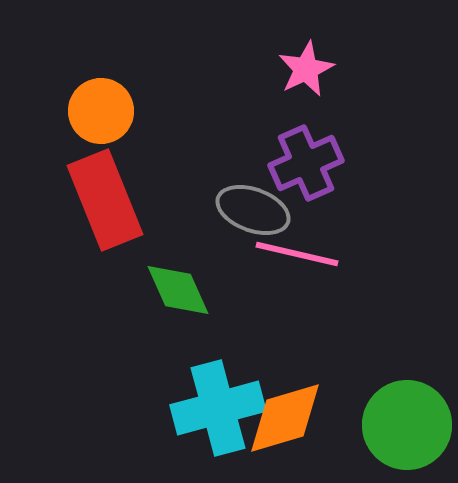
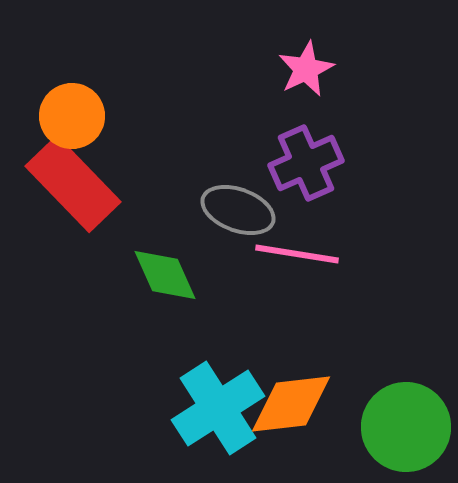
orange circle: moved 29 px left, 5 px down
red rectangle: moved 32 px left, 16 px up; rotated 22 degrees counterclockwise
gray ellipse: moved 15 px left
pink line: rotated 4 degrees counterclockwise
green diamond: moved 13 px left, 15 px up
cyan cross: rotated 18 degrees counterclockwise
orange diamond: moved 6 px right, 14 px up; rotated 10 degrees clockwise
green circle: moved 1 px left, 2 px down
